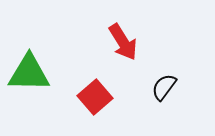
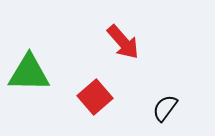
red arrow: rotated 9 degrees counterclockwise
black semicircle: moved 1 px right, 21 px down
